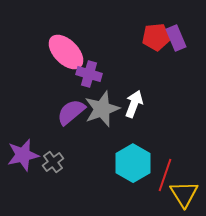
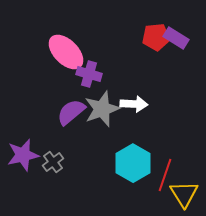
purple rectangle: rotated 35 degrees counterclockwise
white arrow: rotated 72 degrees clockwise
